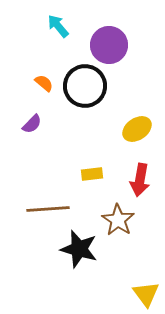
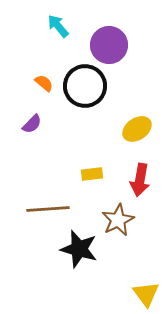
brown star: rotated 12 degrees clockwise
